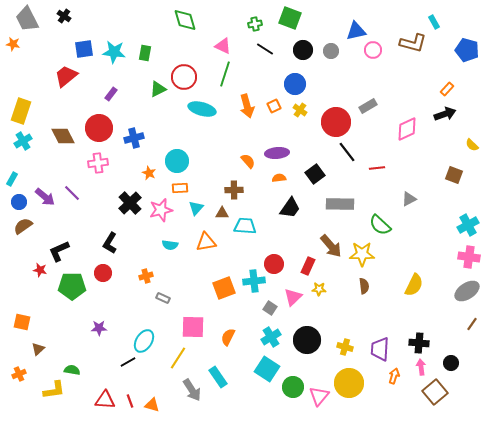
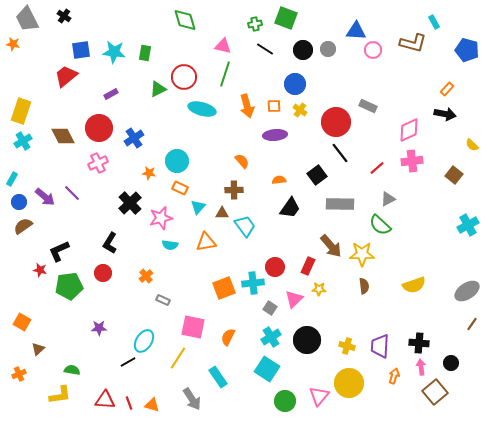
green square at (290, 18): moved 4 px left
blue triangle at (356, 31): rotated 15 degrees clockwise
pink triangle at (223, 46): rotated 12 degrees counterclockwise
blue square at (84, 49): moved 3 px left, 1 px down
gray circle at (331, 51): moved 3 px left, 2 px up
purple rectangle at (111, 94): rotated 24 degrees clockwise
orange square at (274, 106): rotated 24 degrees clockwise
gray rectangle at (368, 106): rotated 54 degrees clockwise
black arrow at (445, 114): rotated 30 degrees clockwise
pink diamond at (407, 129): moved 2 px right, 1 px down
blue cross at (134, 138): rotated 18 degrees counterclockwise
black line at (347, 152): moved 7 px left, 1 px down
purple ellipse at (277, 153): moved 2 px left, 18 px up
orange semicircle at (248, 161): moved 6 px left
pink cross at (98, 163): rotated 18 degrees counterclockwise
red line at (377, 168): rotated 35 degrees counterclockwise
orange star at (149, 173): rotated 16 degrees counterclockwise
black square at (315, 174): moved 2 px right, 1 px down
brown square at (454, 175): rotated 18 degrees clockwise
orange semicircle at (279, 178): moved 2 px down
orange rectangle at (180, 188): rotated 28 degrees clockwise
gray triangle at (409, 199): moved 21 px left
cyan triangle at (196, 208): moved 2 px right, 1 px up
pink star at (161, 210): moved 8 px down
cyan trapezoid at (245, 226): rotated 50 degrees clockwise
pink cross at (469, 257): moved 57 px left, 96 px up; rotated 15 degrees counterclockwise
red circle at (274, 264): moved 1 px right, 3 px down
orange cross at (146, 276): rotated 24 degrees counterclockwise
cyan cross at (254, 281): moved 1 px left, 2 px down
yellow semicircle at (414, 285): rotated 45 degrees clockwise
green pentagon at (72, 286): moved 3 px left; rotated 8 degrees counterclockwise
pink triangle at (293, 297): moved 1 px right, 2 px down
gray rectangle at (163, 298): moved 2 px down
orange square at (22, 322): rotated 18 degrees clockwise
pink square at (193, 327): rotated 10 degrees clockwise
yellow cross at (345, 347): moved 2 px right, 1 px up
purple trapezoid at (380, 349): moved 3 px up
green circle at (293, 387): moved 8 px left, 14 px down
yellow L-shape at (54, 390): moved 6 px right, 5 px down
gray arrow at (192, 390): moved 9 px down
red line at (130, 401): moved 1 px left, 2 px down
